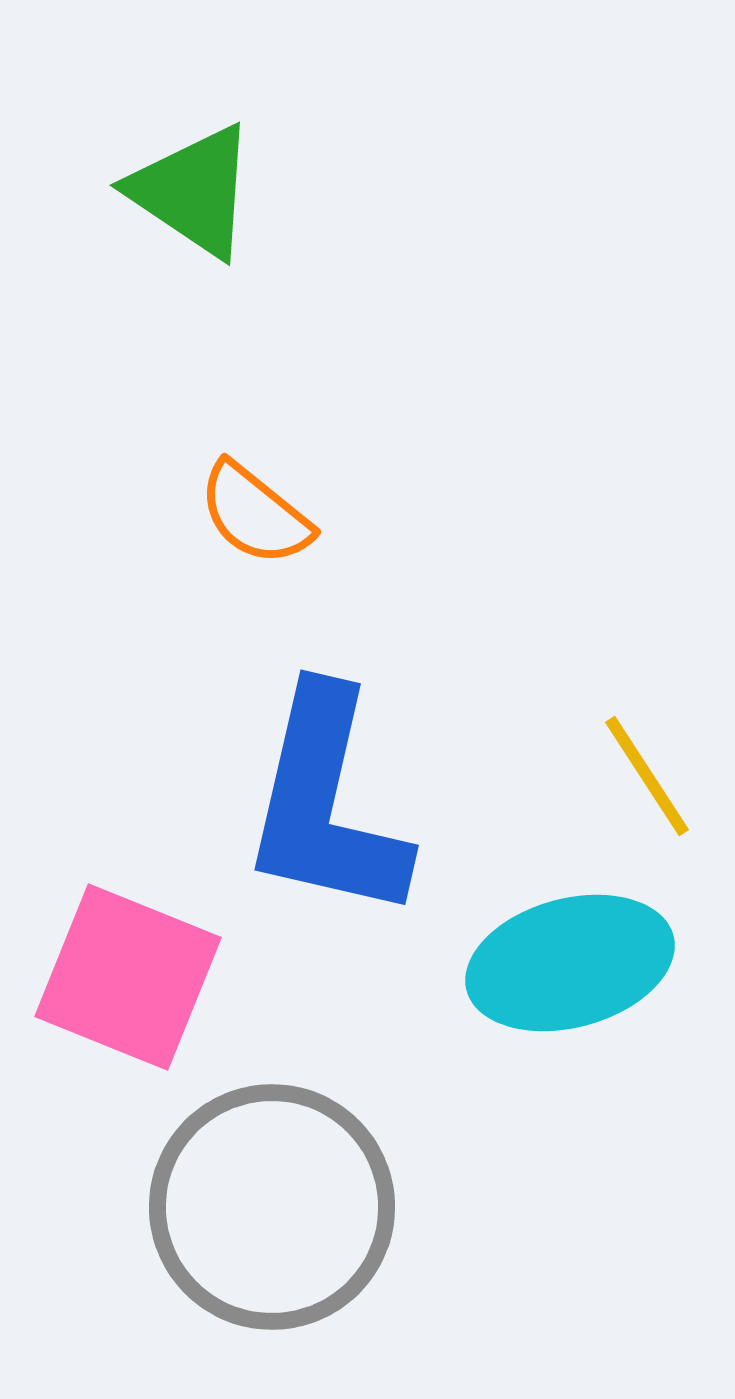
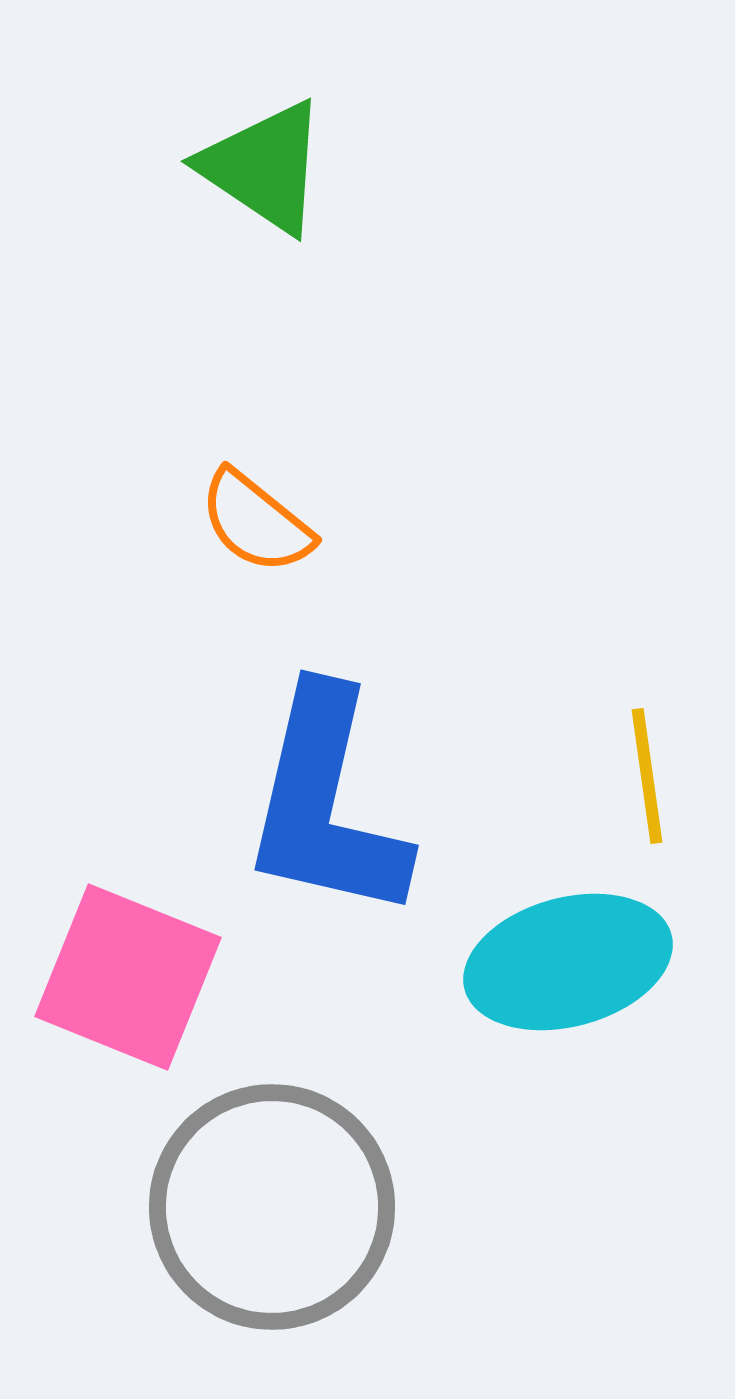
green triangle: moved 71 px right, 24 px up
orange semicircle: moved 1 px right, 8 px down
yellow line: rotated 25 degrees clockwise
cyan ellipse: moved 2 px left, 1 px up
